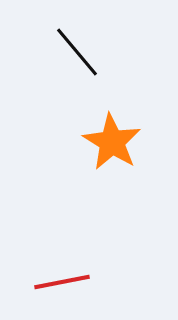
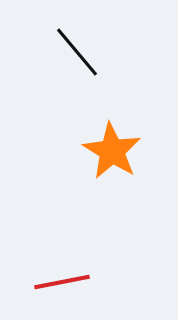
orange star: moved 9 px down
